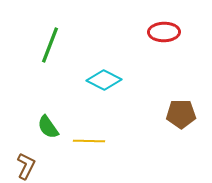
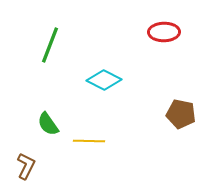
brown pentagon: rotated 12 degrees clockwise
green semicircle: moved 3 px up
